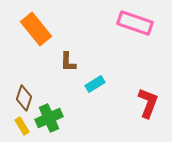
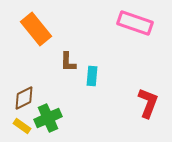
cyan rectangle: moved 3 px left, 8 px up; rotated 54 degrees counterclockwise
brown diamond: rotated 45 degrees clockwise
green cross: moved 1 px left
yellow rectangle: rotated 24 degrees counterclockwise
